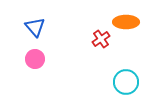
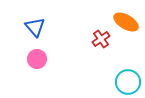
orange ellipse: rotated 30 degrees clockwise
pink circle: moved 2 px right
cyan circle: moved 2 px right
